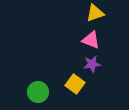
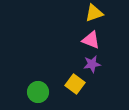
yellow triangle: moved 1 px left
